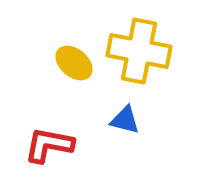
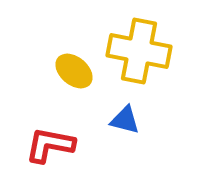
yellow ellipse: moved 8 px down
red L-shape: moved 1 px right
